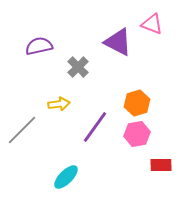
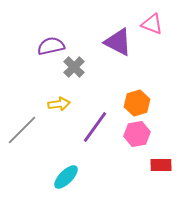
purple semicircle: moved 12 px right
gray cross: moved 4 px left
